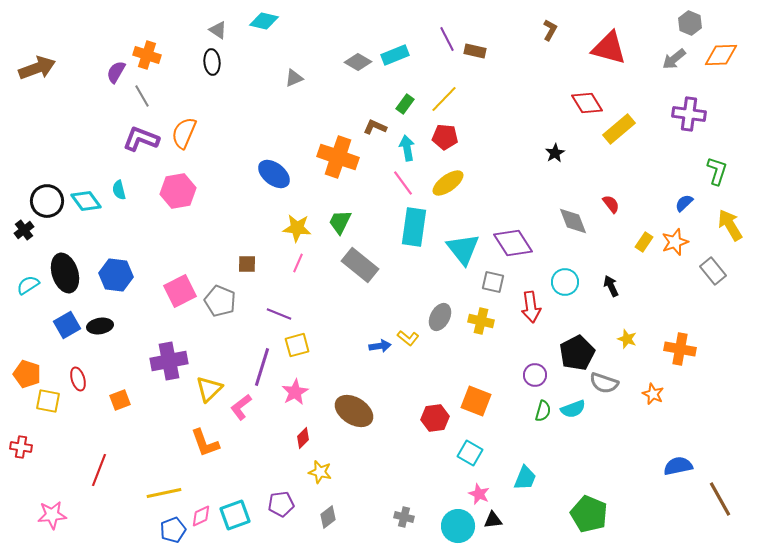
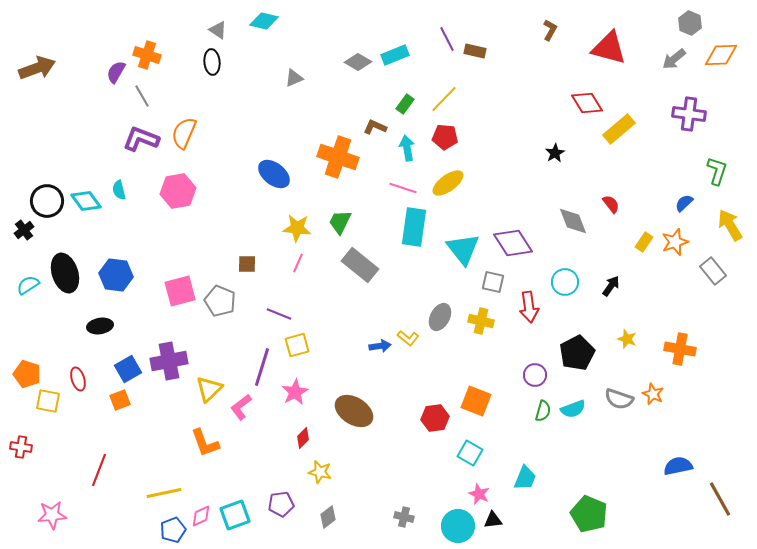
pink line at (403, 183): moved 5 px down; rotated 36 degrees counterclockwise
black arrow at (611, 286): rotated 60 degrees clockwise
pink square at (180, 291): rotated 12 degrees clockwise
red arrow at (531, 307): moved 2 px left
blue square at (67, 325): moved 61 px right, 44 px down
gray semicircle at (604, 383): moved 15 px right, 16 px down
